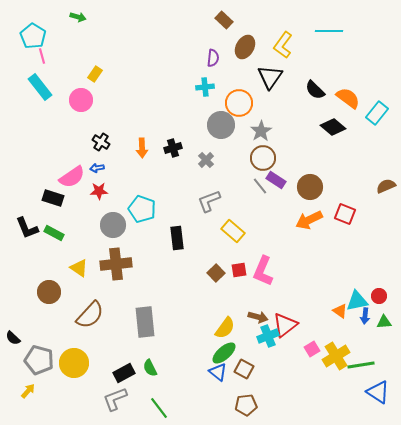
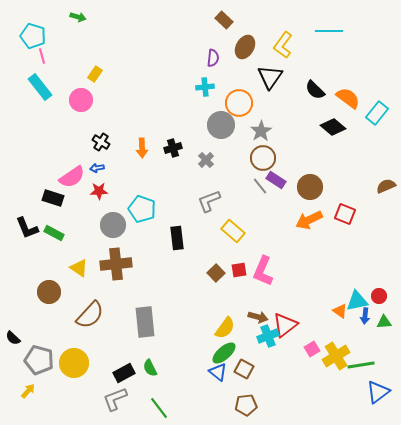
cyan pentagon at (33, 36): rotated 15 degrees counterclockwise
blue triangle at (378, 392): rotated 50 degrees clockwise
